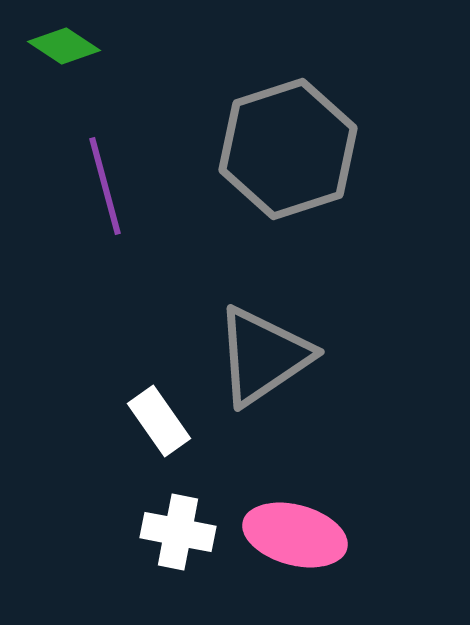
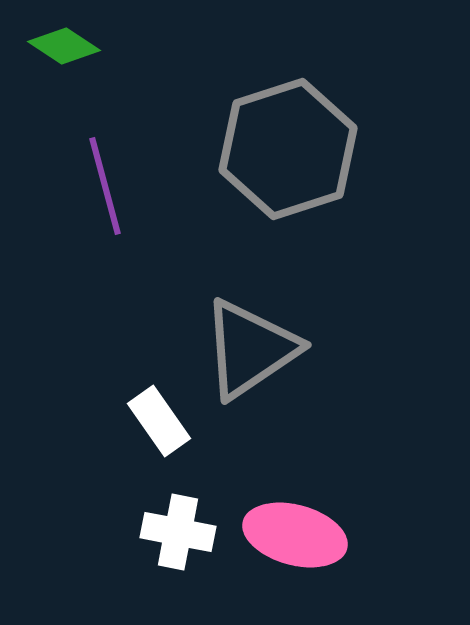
gray triangle: moved 13 px left, 7 px up
